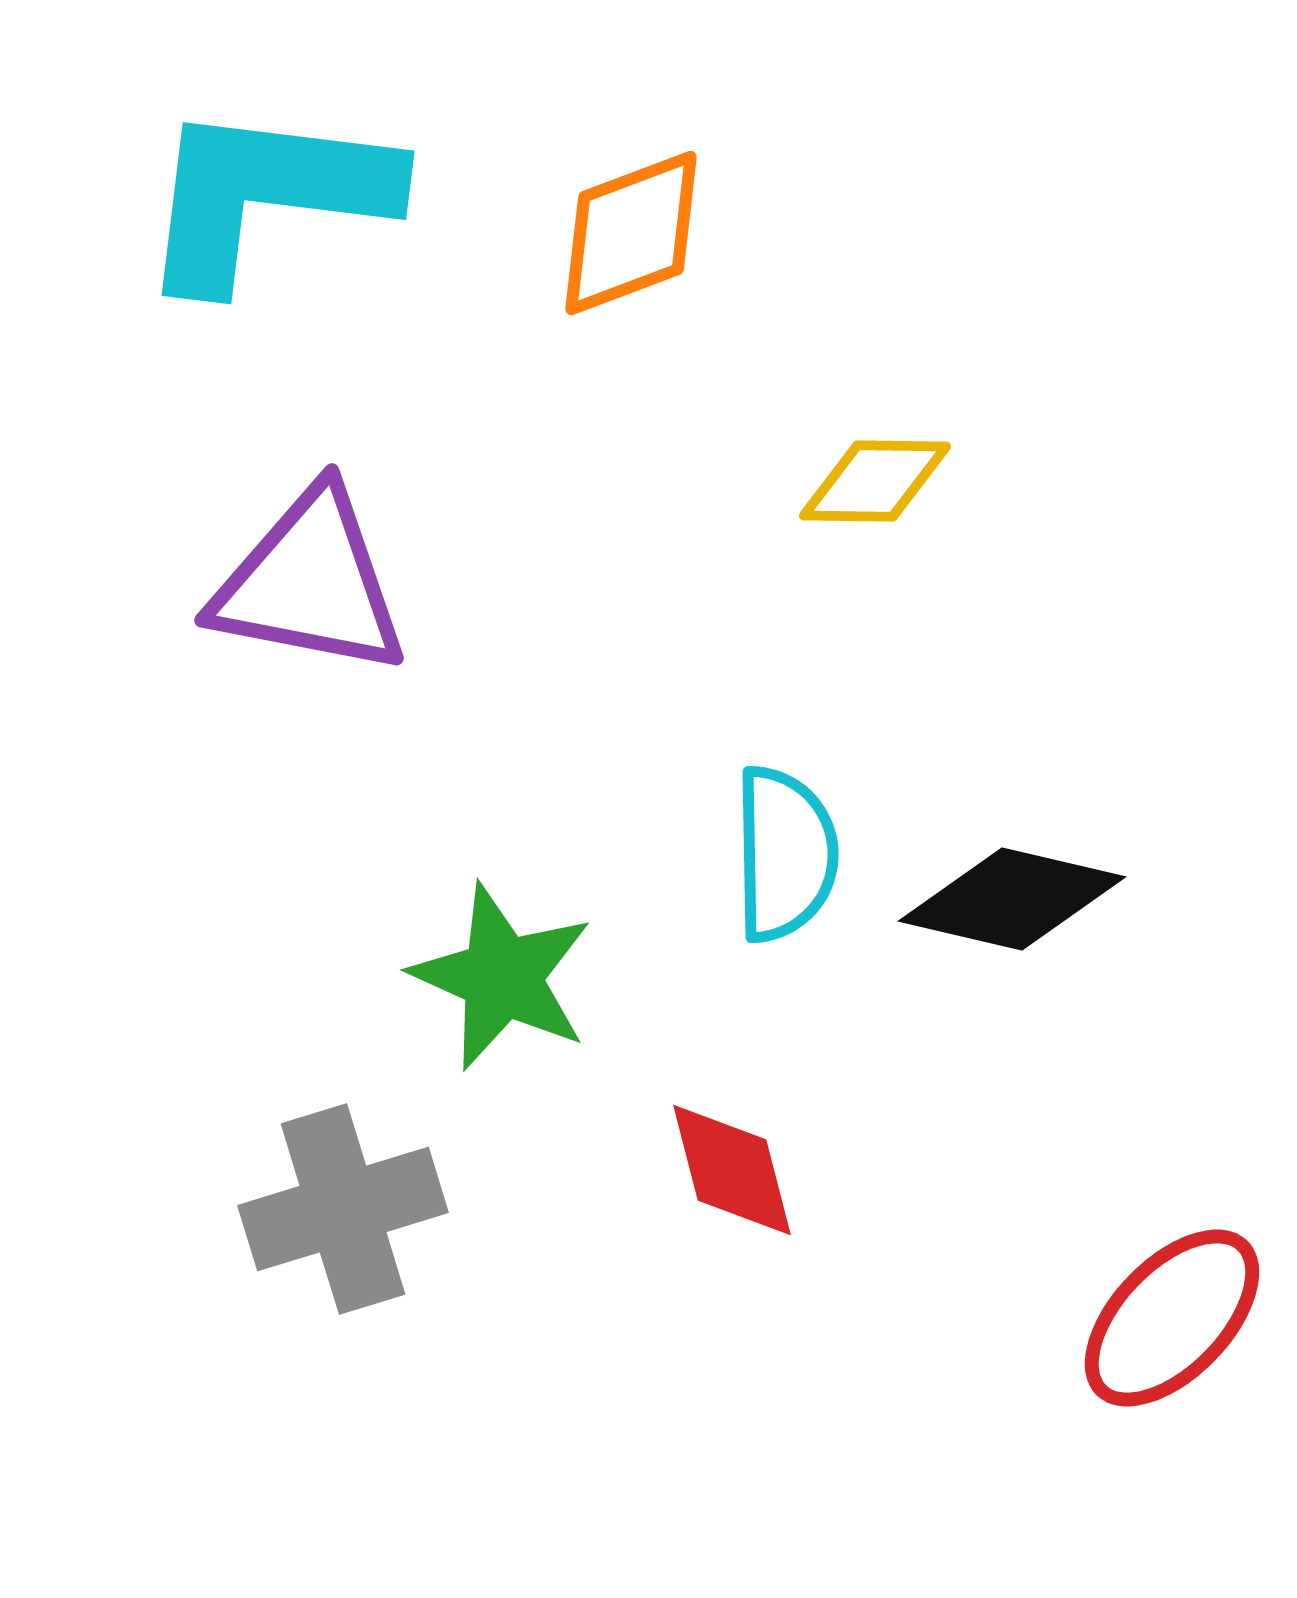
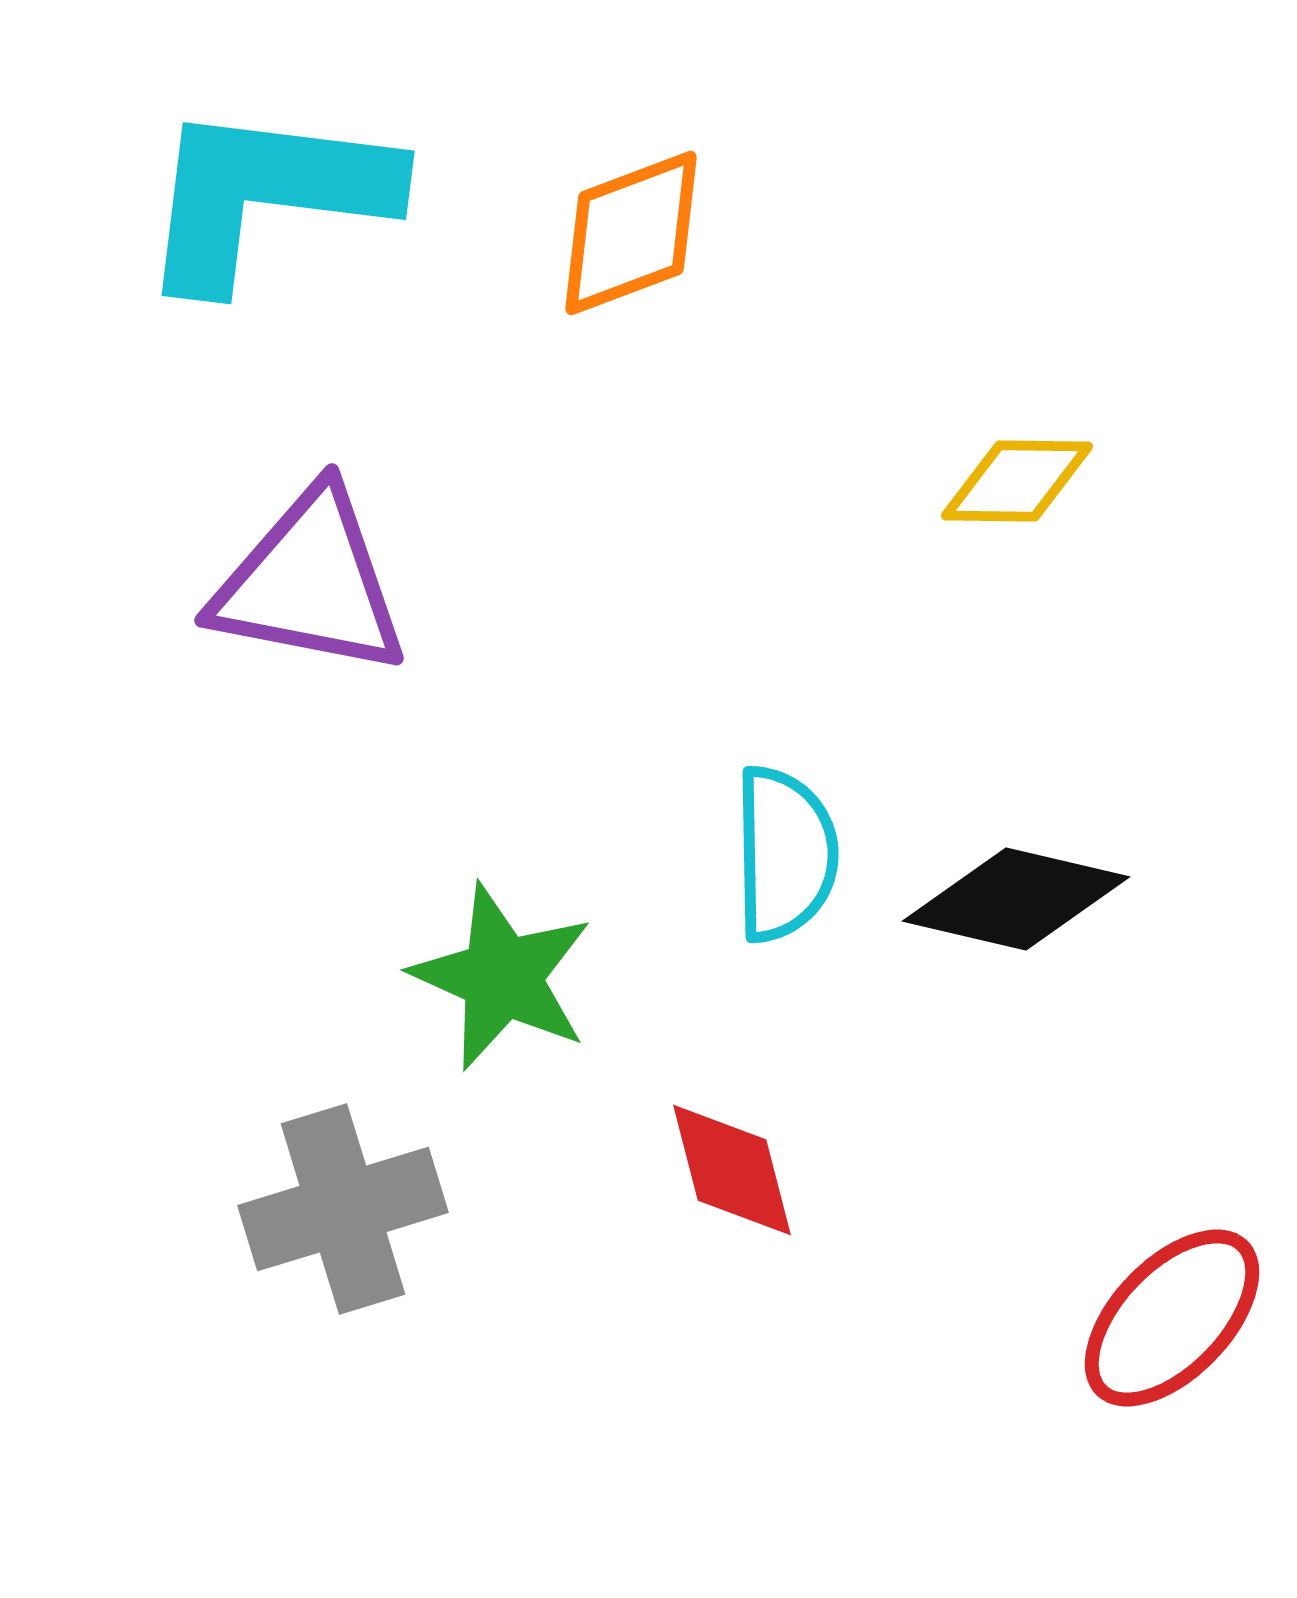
yellow diamond: moved 142 px right
black diamond: moved 4 px right
